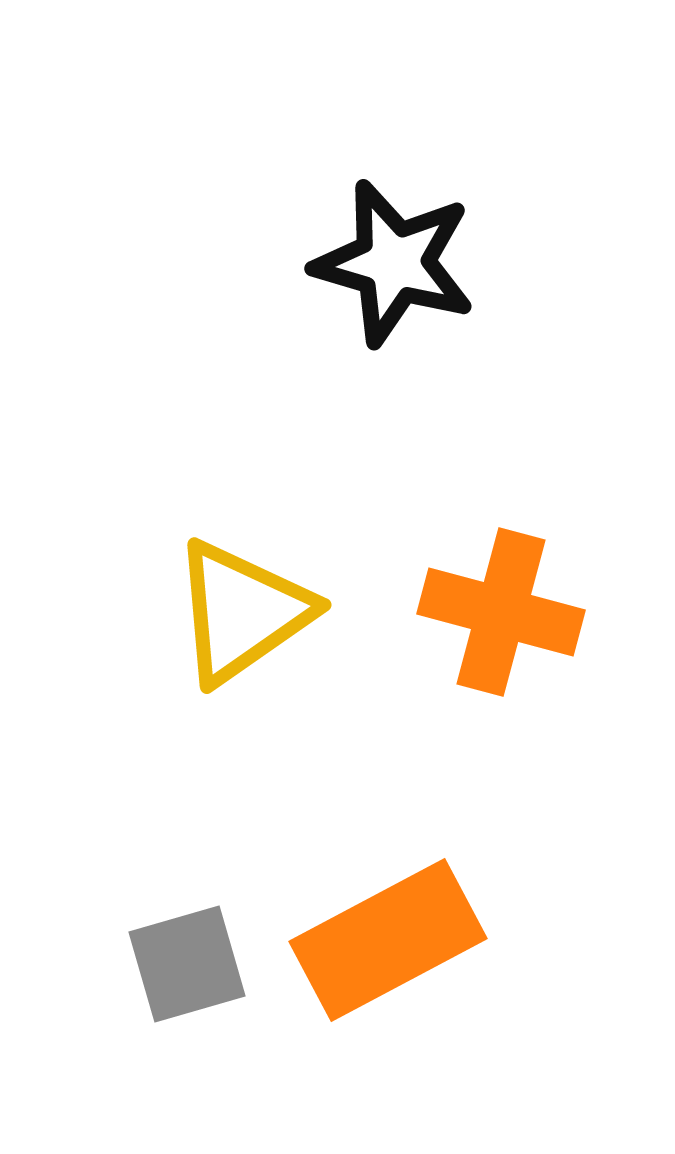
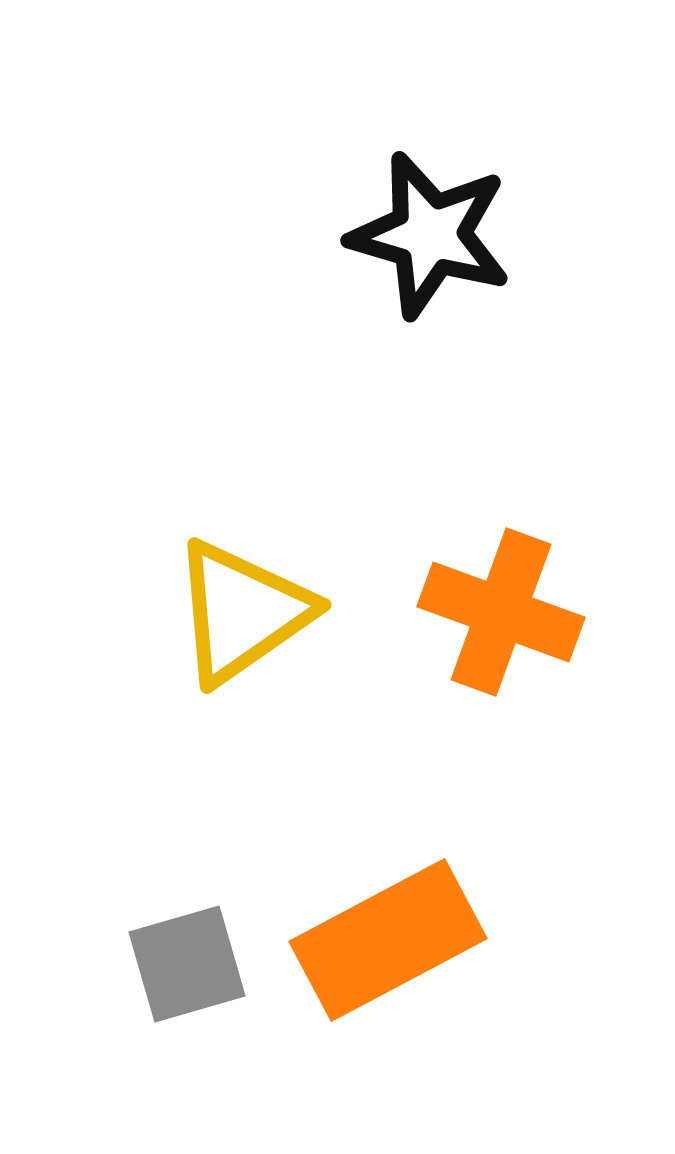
black star: moved 36 px right, 28 px up
orange cross: rotated 5 degrees clockwise
